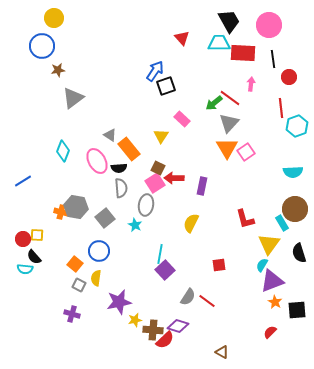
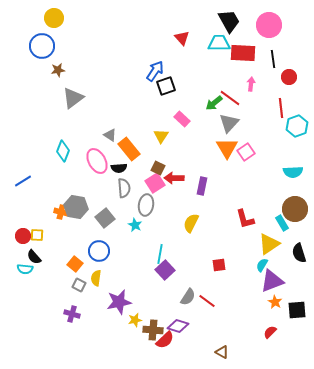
gray semicircle at (121, 188): moved 3 px right
red circle at (23, 239): moved 3 px up
yellow triangle at (269, 244): rotated 20 degrees clockwise
